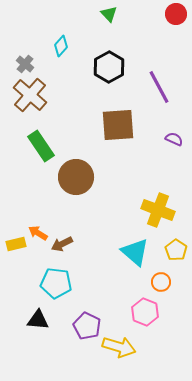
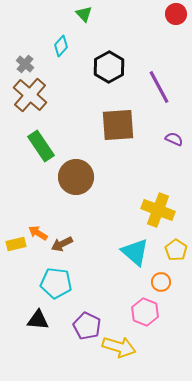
green triangle: moved 25 px left
